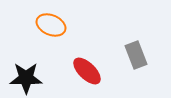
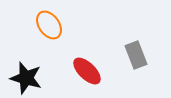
orange ellipse: moved 2 px left; rotated 32 degrees clockwise
black star: rotated 16 degrees clockwise
